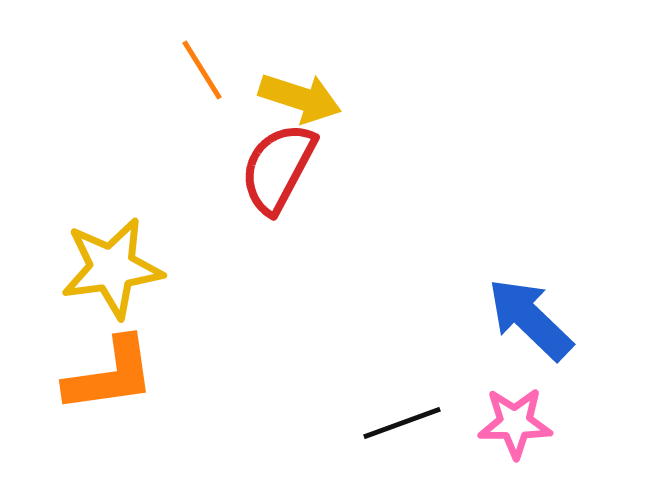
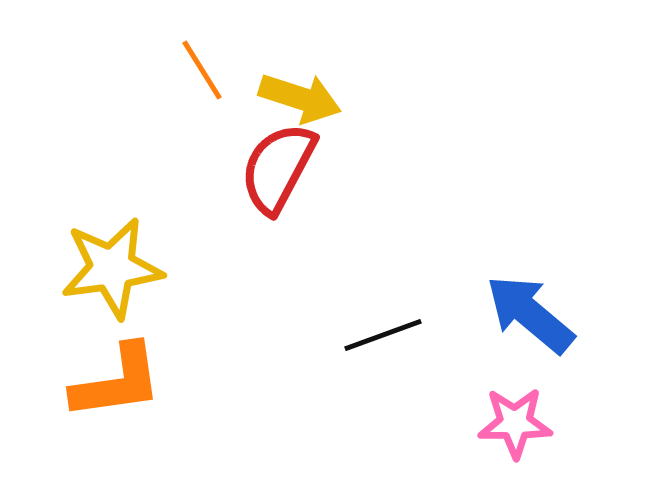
blue arrow: moved 5 px up; rotated 4 degrees counterclockwise
orange L-shape: moved 7 px right, 7 px down
black line: moved 19 px left, 88 px up
